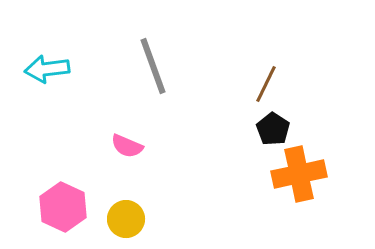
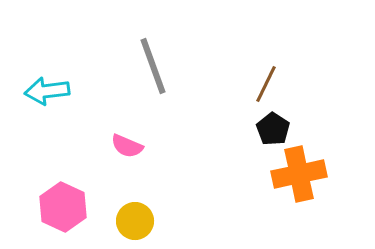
cyan arrow: moved 22 px down
yellow circle: moved 9 px right, 2 px down
